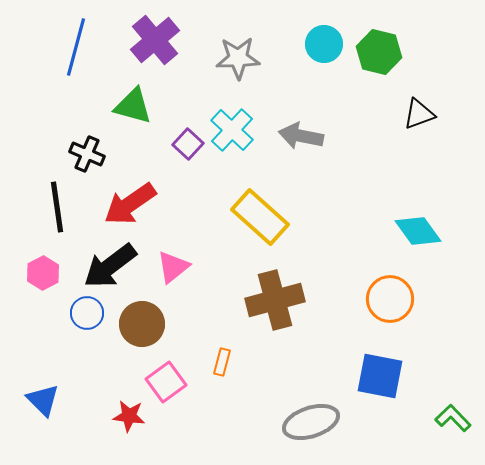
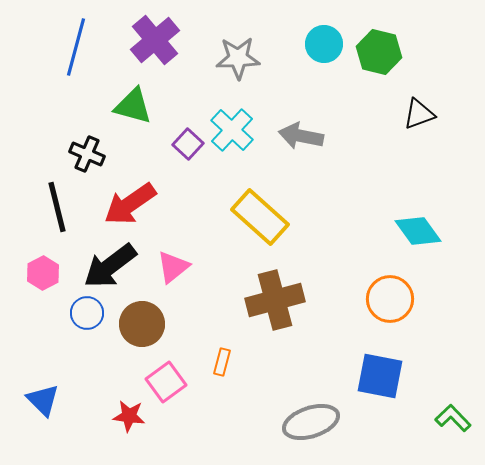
black line: rotated 6 degrees counterclockwise
